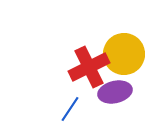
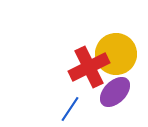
yellow circle: moved 8 px left
purple ellipse: rotated 32 degrees counterclockwise
